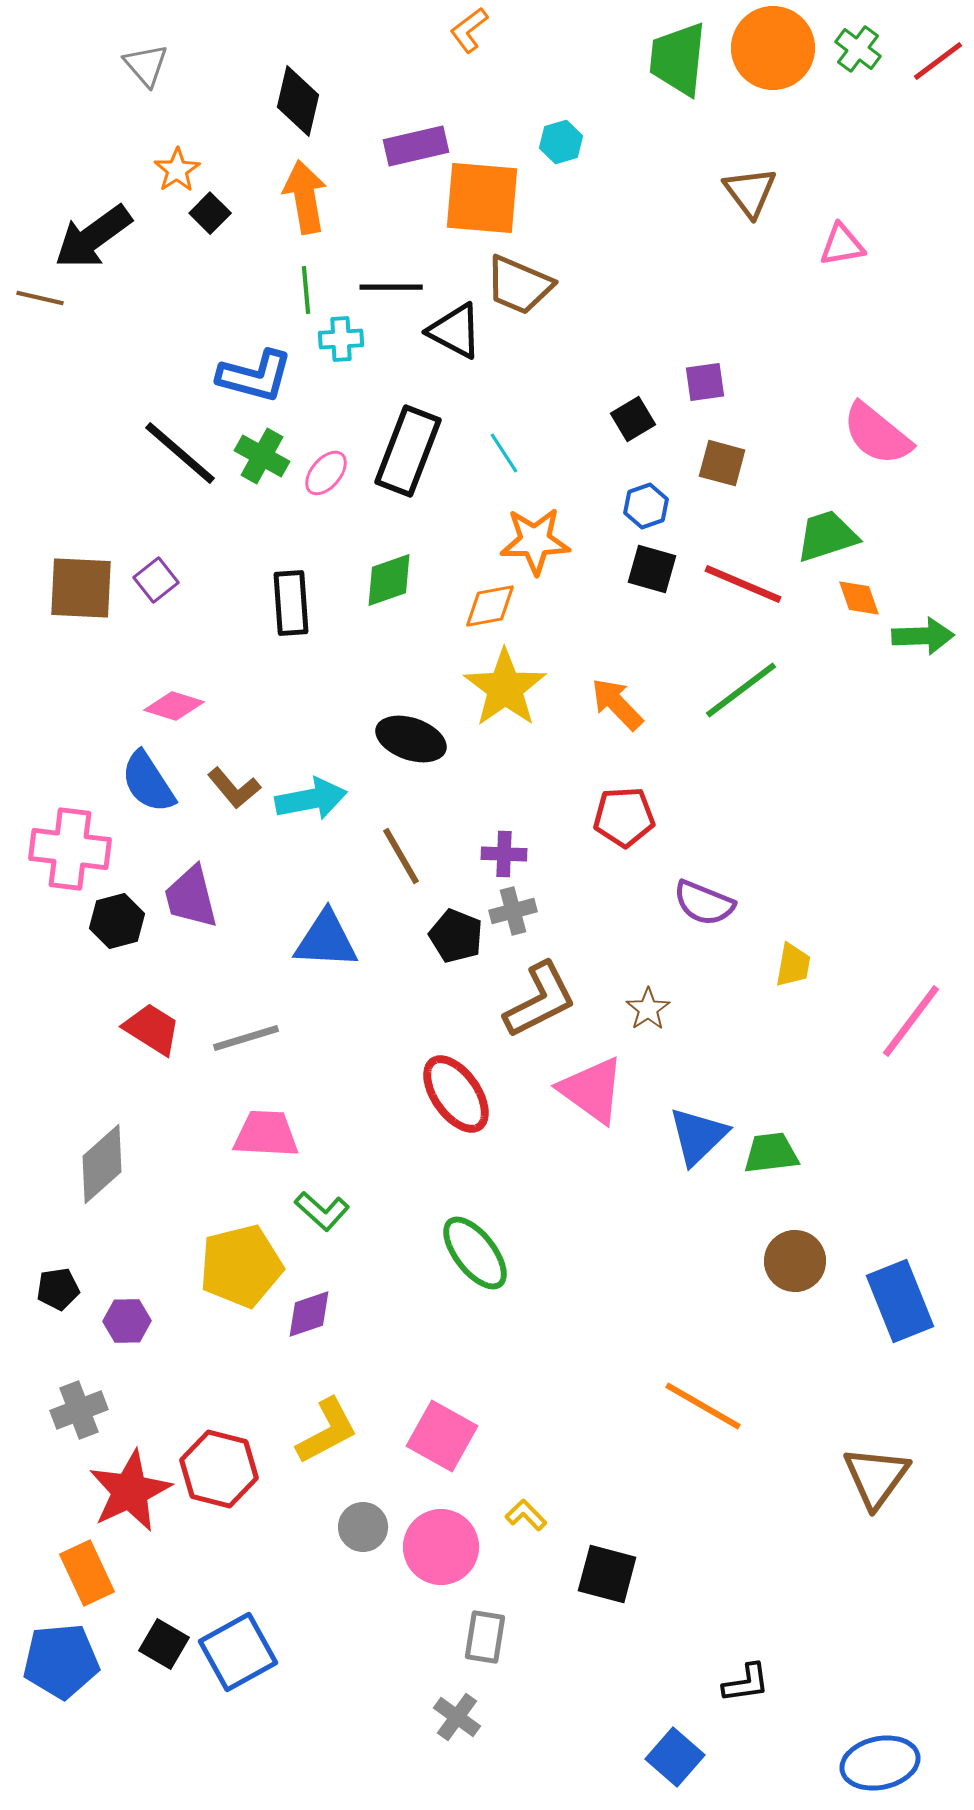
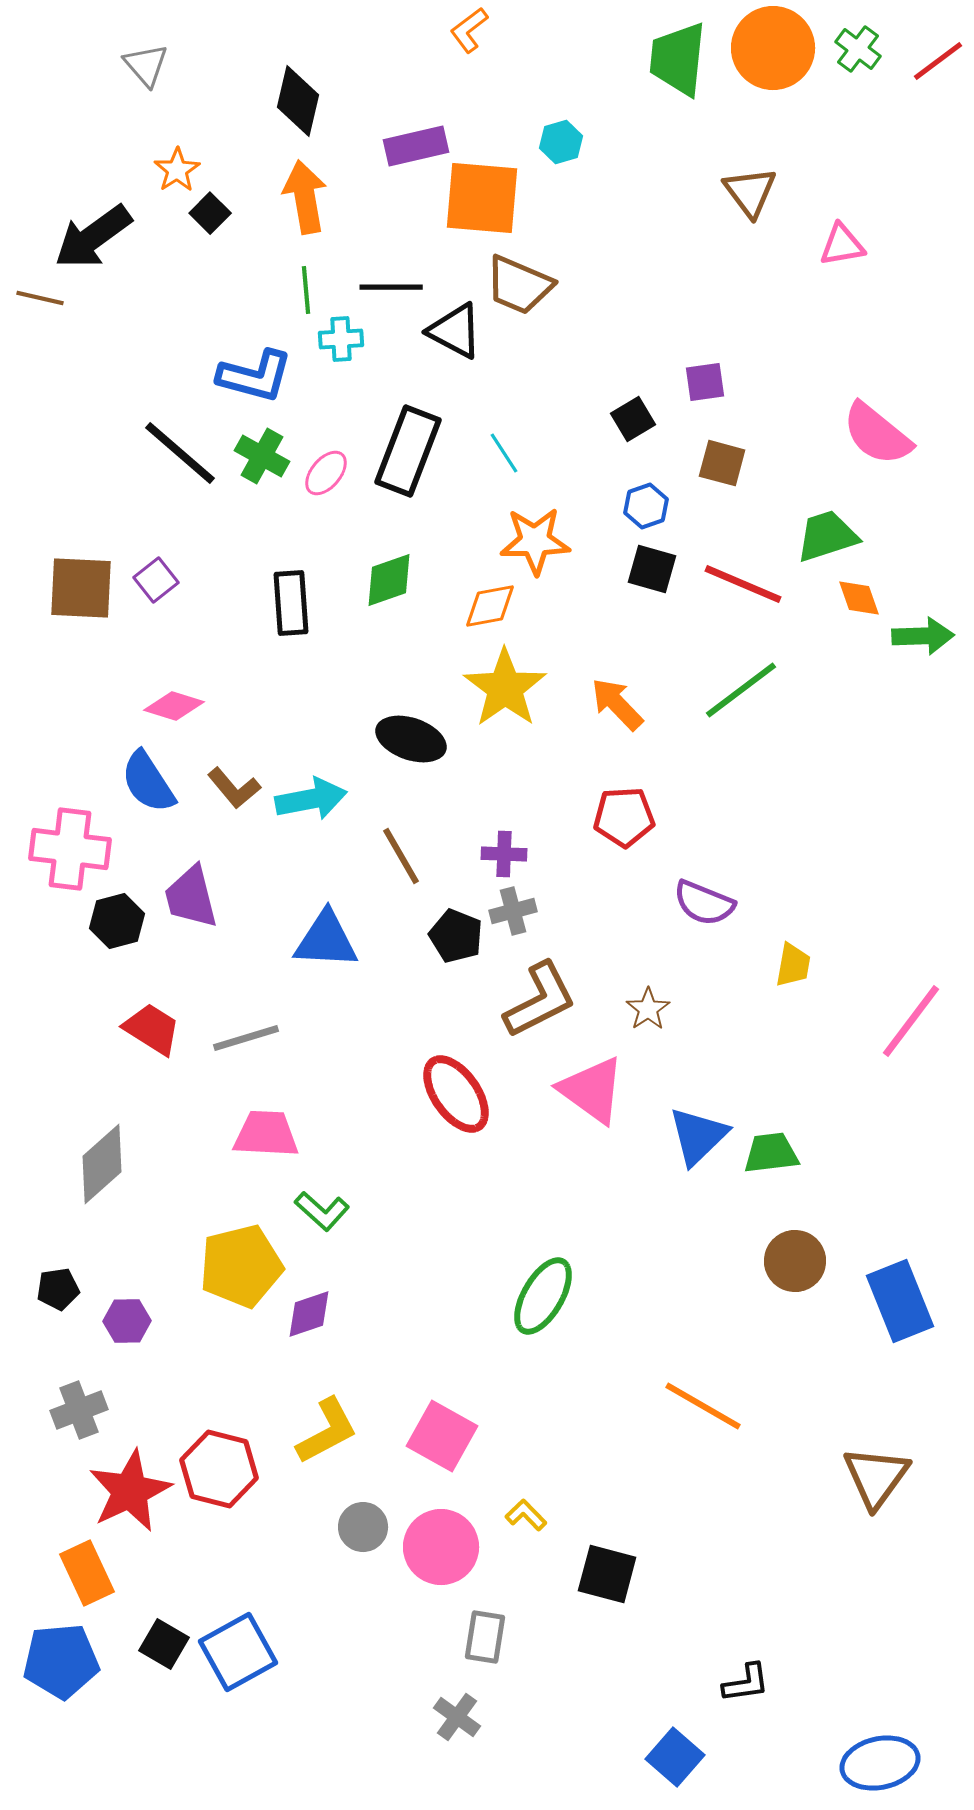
green ellipse at (475, 1253): moved 68 px right, 43 px down; rotated 68 degrees clockwise
